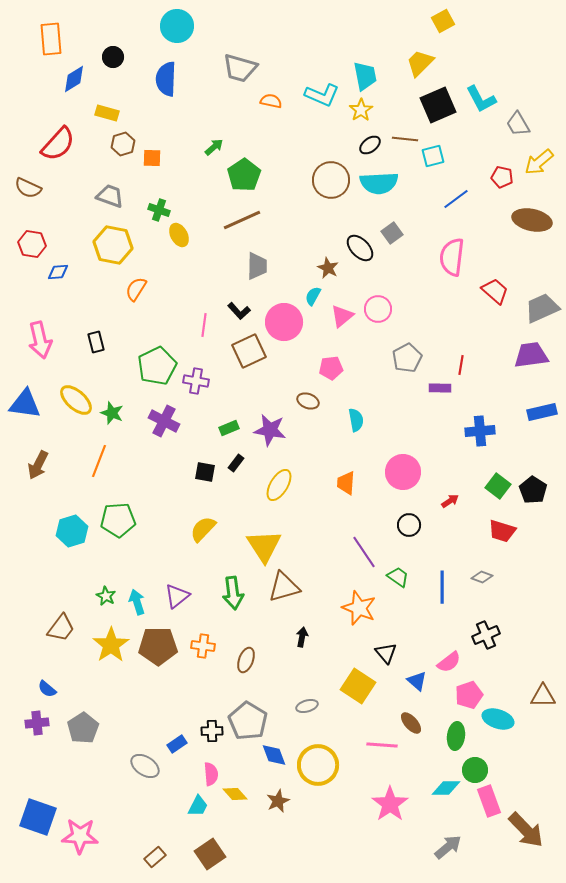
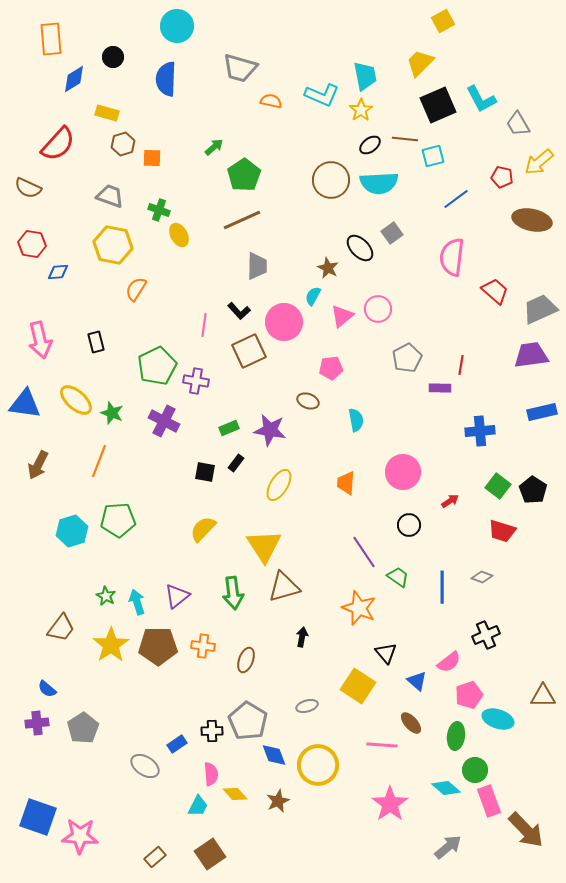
gray trapezoid at (542, 308): moved 2 px left, 1 px down
cyan diamond at (446, 788): rotated 40 degrees clockwise
